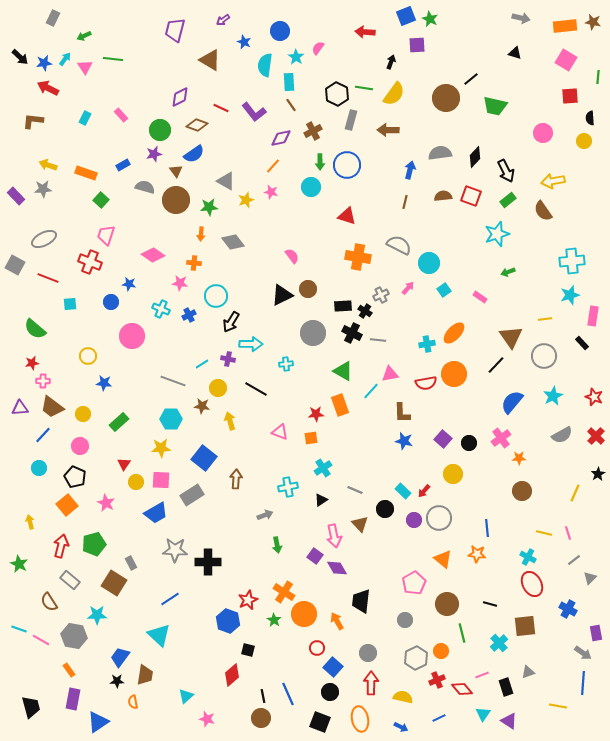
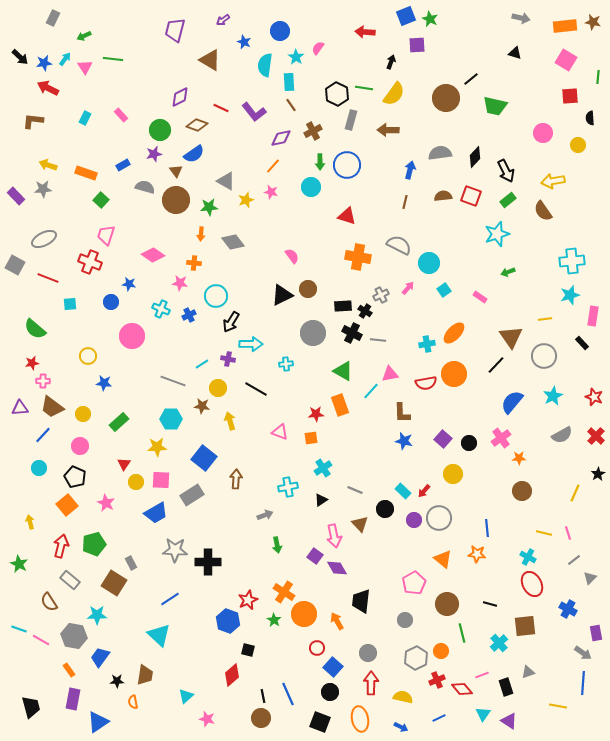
yellow circle at (584, 141): moved 6 px left, 4 px down
yellow star at (161, 448): moved 4 px left, 1 px up
blue trapezoid at (120, 657): moved 20 px left
